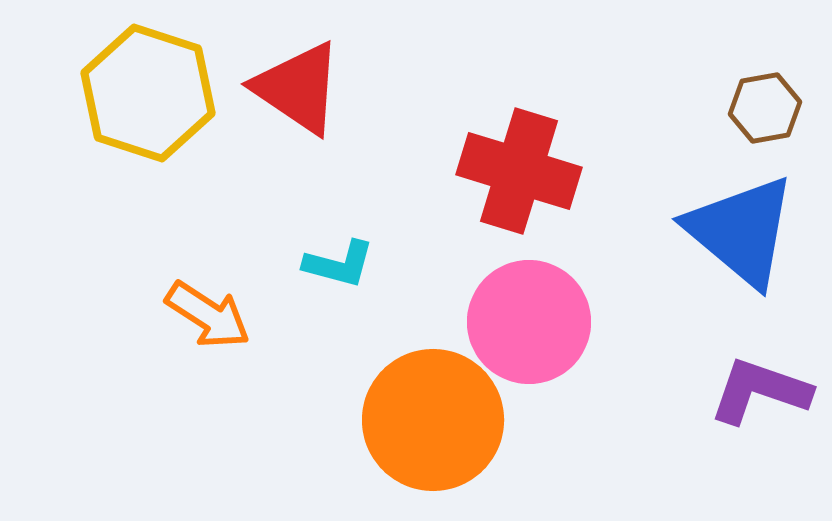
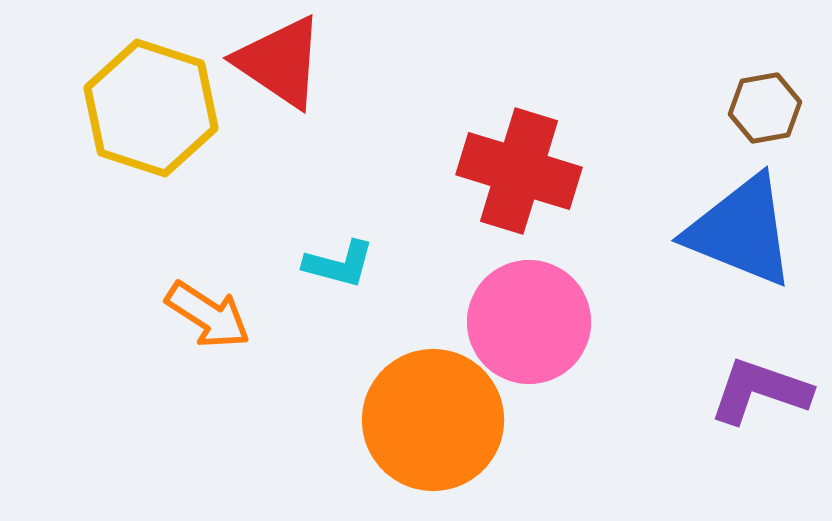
red triangle: moved 18 px left, 26 px up
yellow hexagon: moved 3 px right, 15 px down
blue triangle: rotated 18 degrees counterclockwise
